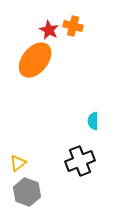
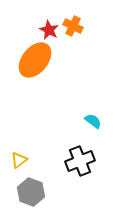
orange cross: rotated 12 degrees clockwise
cyan semicircle: rotated 126 degrees clockwise
yellow triangle: moved 1 px right, 3 px up
gray hexagon: moved 4 px right
